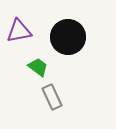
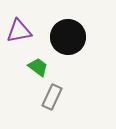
gray rectangle: rotated 50 degrees clockwise
